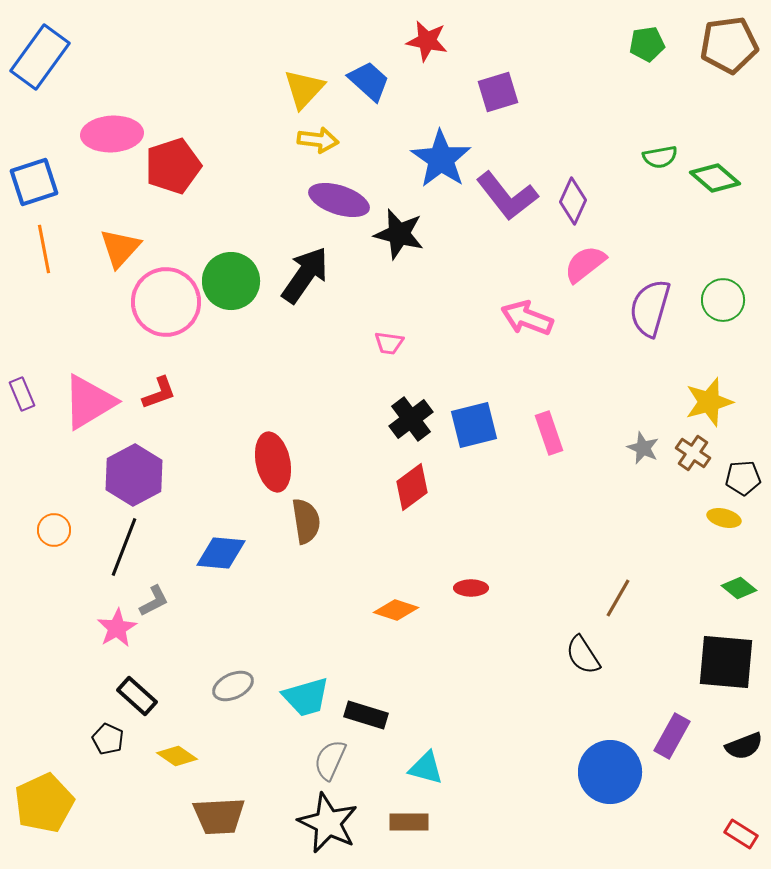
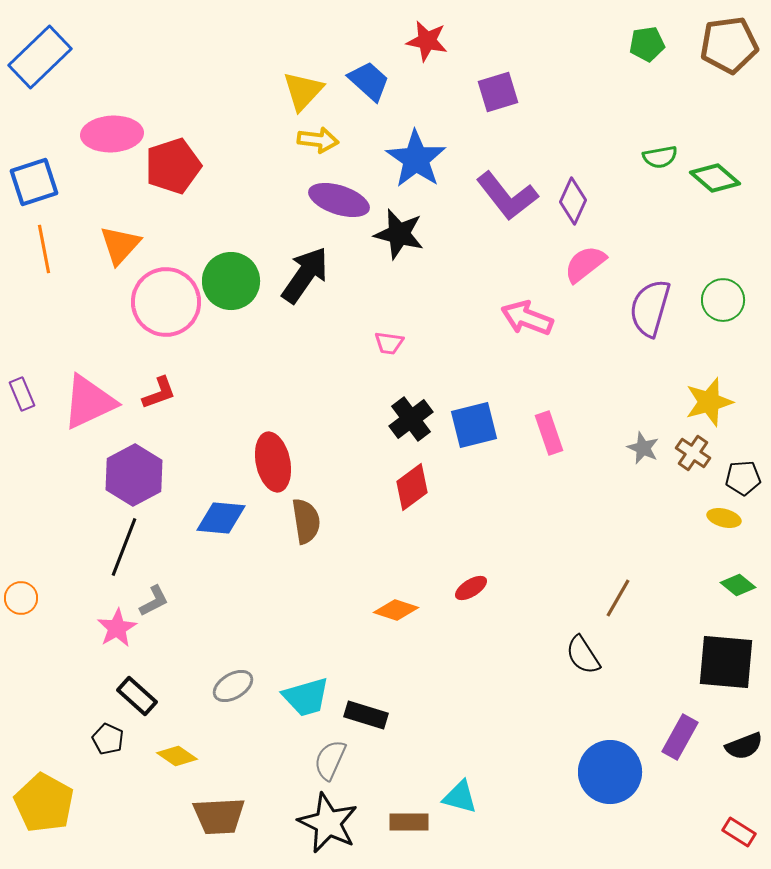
blue rectangle at (40, 57): rotated 10 degrees clockwise
yellow triangle at (304, 89): moved 1 px left, 2 px down
blue star at (441, 159): moved 25 px left
orange triangle at (120, 248): moved 3 px up
pink triangle at (89, 402): rotated 6 degrees clockwise
orange circle at (54, 530): moved 33 px left, 68 px down
blue diamond at (221, 553): moved 35 px up
red ellipse at (471, 588): rotated 32 degrees counterclockwise
green diamond at (739, 588): moved 1 px left, 3 px up
gray ellipse at (233, 686): rotated 6 degrees counterclockwise
purple rectangle at (672, 736): moved 8 px right, 1 px down
cyan triangle at (426, 768): moved 34 px right, 29 px down
yellow pentagon at (44, 803): rotated 18 degrees counterclockwise
red rectangle at (741, 834): moved 2 px left, 2 px up
